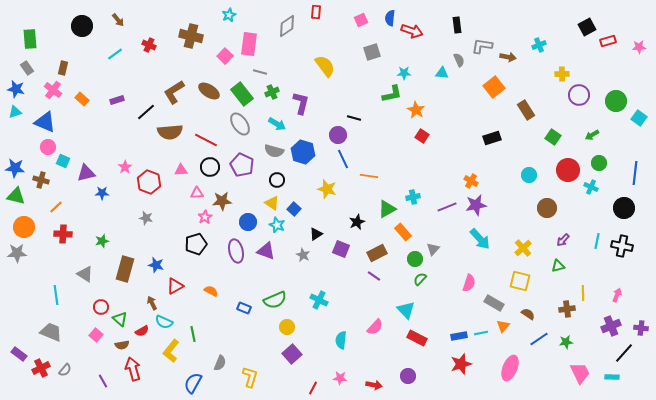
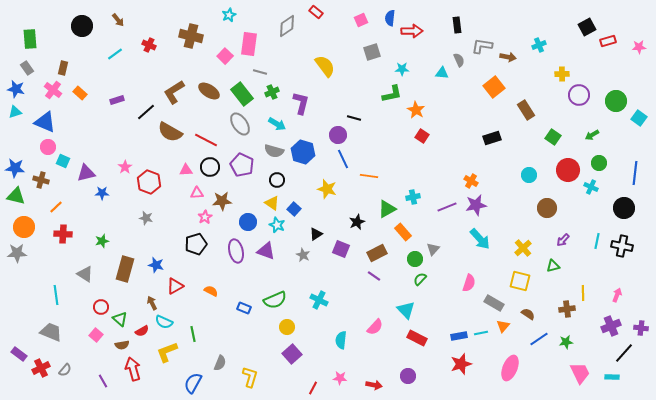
red rectangle at (316, 12): rotated 56 degrees counterclockwise
red arrow at (412, 31): rotated 20 degrees counterclockwise
cyan star at (404, 73): moved 2 px left, 4 px up
orange rectangle at (82, 99): moved 2 px left, 6 px up
brown semicircle at (170, 132): rotated 35 degrees clockwise
pink triangle at (181, 170): moved 5 px right
green triangle at (558, 266): moved 5 px left
yellow L-shape at (171, 351): moved 4 px left, 1 px down; rotated 30 degrees clockwise
